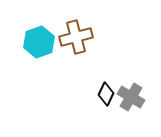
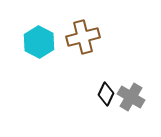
brown cross: moved 7 px right
cyan hexagon: rotated 12 degrees counterclockwise
